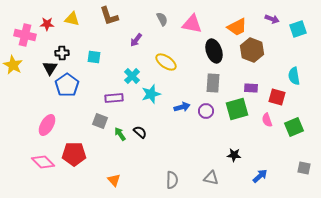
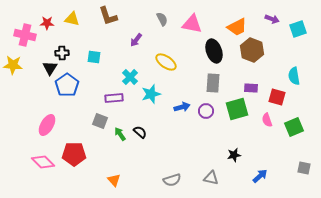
brown L-shape at (109, 16): moved 1 px left
red star at (47, 24): moved 1 px up
yellow star at (13, 65): rotated 24 degrees counterclockwise
cyan cross at (132, 76): moved 2 px left, 1 px down
black star at (234, 155): rotated 16 degrees counterclockwise
gray semicircle at (172, 180): rotated 72 degrees clockwise
